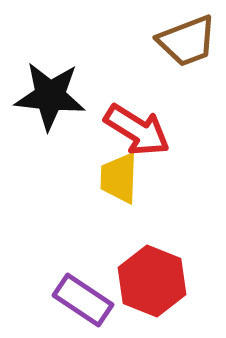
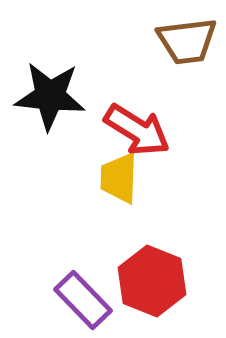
brown trapezoid: rotated 14 degrees clockwise
purple rectangle: rotated 12 degrees clockwise
